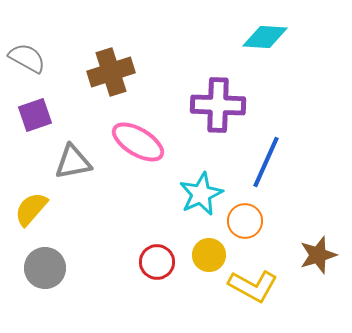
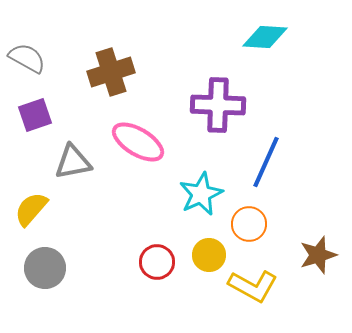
orange circle: moved 4 px right, 3 px down
